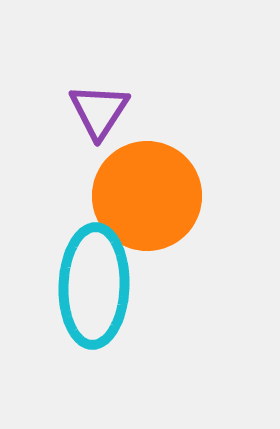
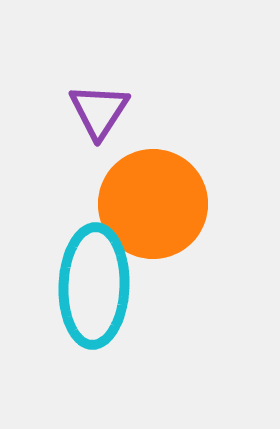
orange circle: moved 6 px right, 8 px down
